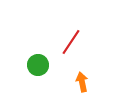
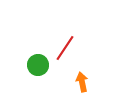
red line: moved 6 px left, 6 px down
